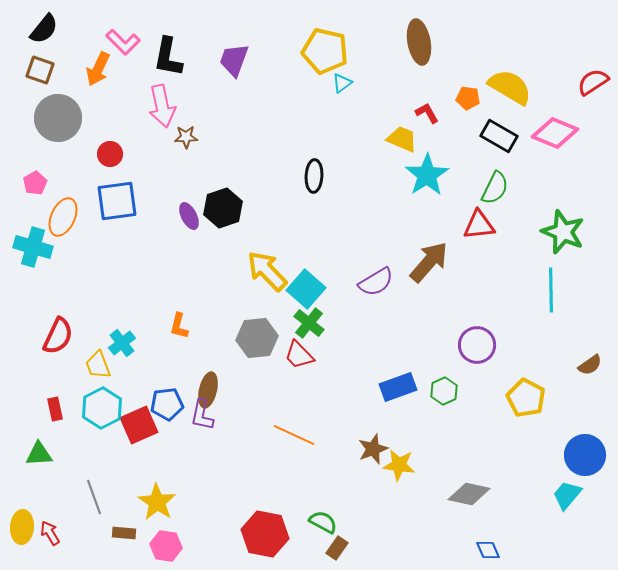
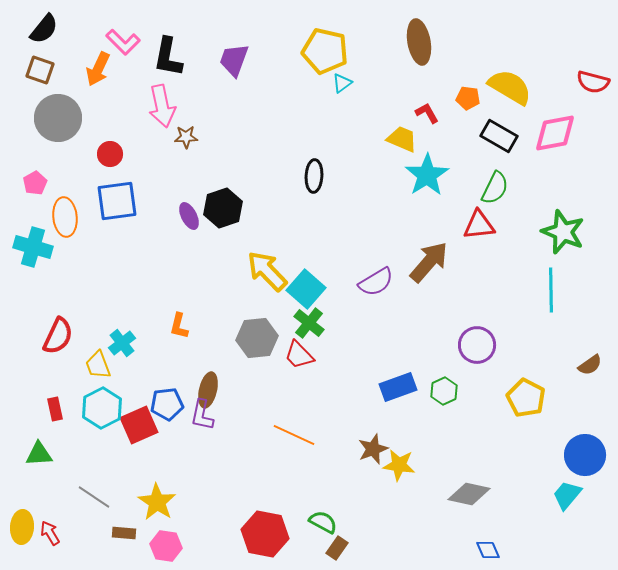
red semicircle at (593, 82): rotated 132 degrees counterclockwise
pink diamond at (555, 133): rotated 33 degrees counterclockwise
orange ellipse at (63, 217): moved 2 px right; rotated 30 degrees counterclockwise
gray line at (94, 497): rotated 36 degrees counterclockwise
